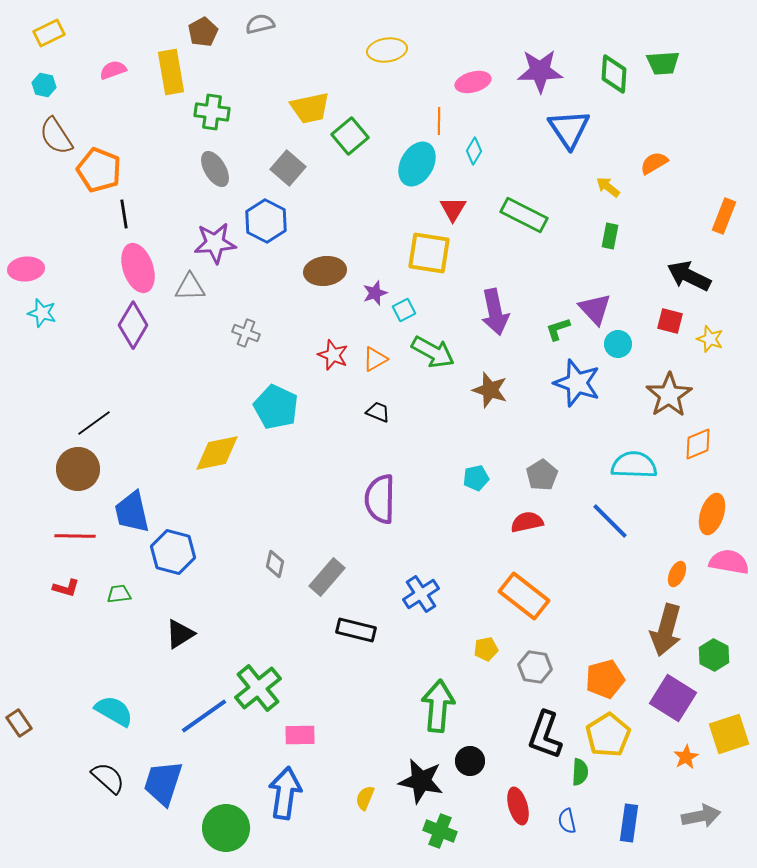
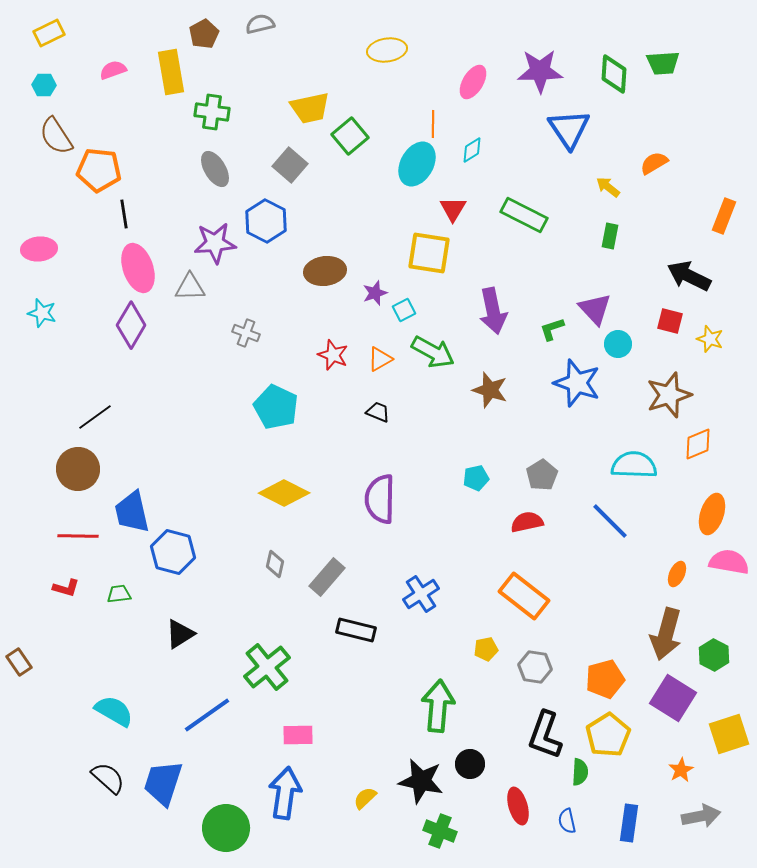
brown pentagon at (203, 32): moved 1 px right, 2 px down
pink ellipse at (473, 82): rotated 44 degrees counterclockwise
cyan hexagon at (44, 85): rotated 10 degrees counterclockwise
orange line at (439, 121): moved 6 px left, 3 px down
cyan diamond at (474, 151): moved 2 px left, 1 px up; rotated 28 degrees clockwise
gray square at (288, 168): moved 2 px right, 3 px up
orange pentagon at (99, 170): rotated 15 degrees counterclockwise
pink ellipse at (26, 269): moved 13 px right, 20 px up
purple arrow at (495, 312): moved 2 px left, 1 px up
purple diamond at (133, 325): moved 2 px left
green L-shape at (558, 329): moved 6 px left
orange triangle at (375, 359): moved 5 px right
brown star at (669, 395): rotated 15 degrees clockwise
black line at (94, 423): moved 1 px right, 6 px up
yellow diamond at (217, 453): moved 67 px right, 40 px down; rotated 39 degrees clockwise
red line at (75, 536): moved 3 px right
brown arrow at (666, 630): moved 4 px down
green cross at (258, 688): moved 9 px right, 21 px up
blue line at (204, 716): moved 3 px right, 1 px up
brown rectangle at (19, 723): moved 61 px up
pink rectangle at (300, 735): moved 2 px left
orange star at (686, 757): moved 5 px left, 13 px down
black circle at (470, 761): moved 3 px down
yellow semicircle at (365, 798): rotated 25 degrees clockwise
